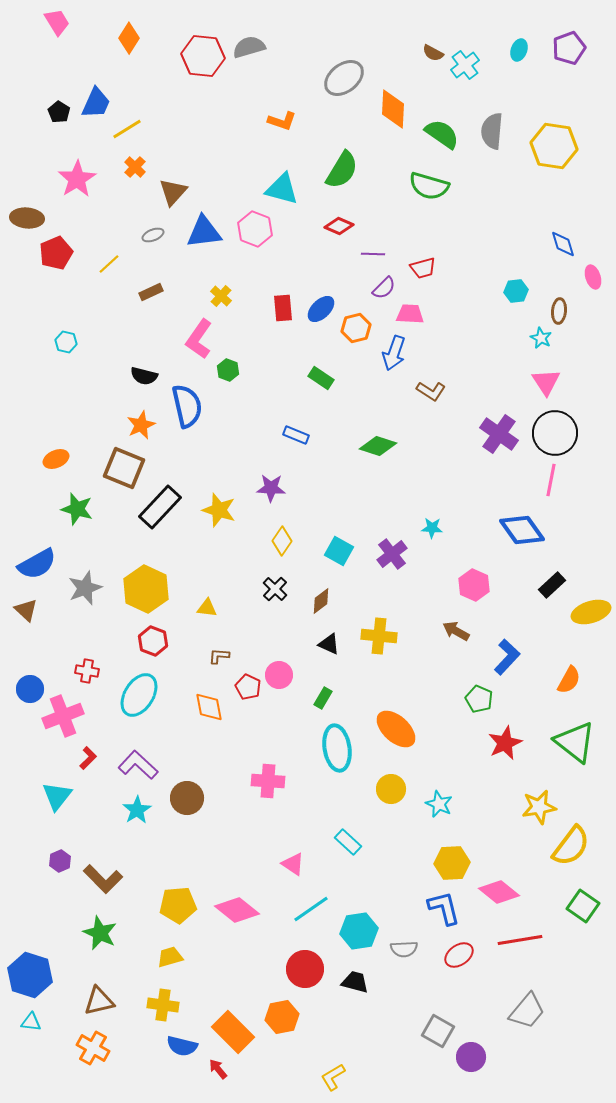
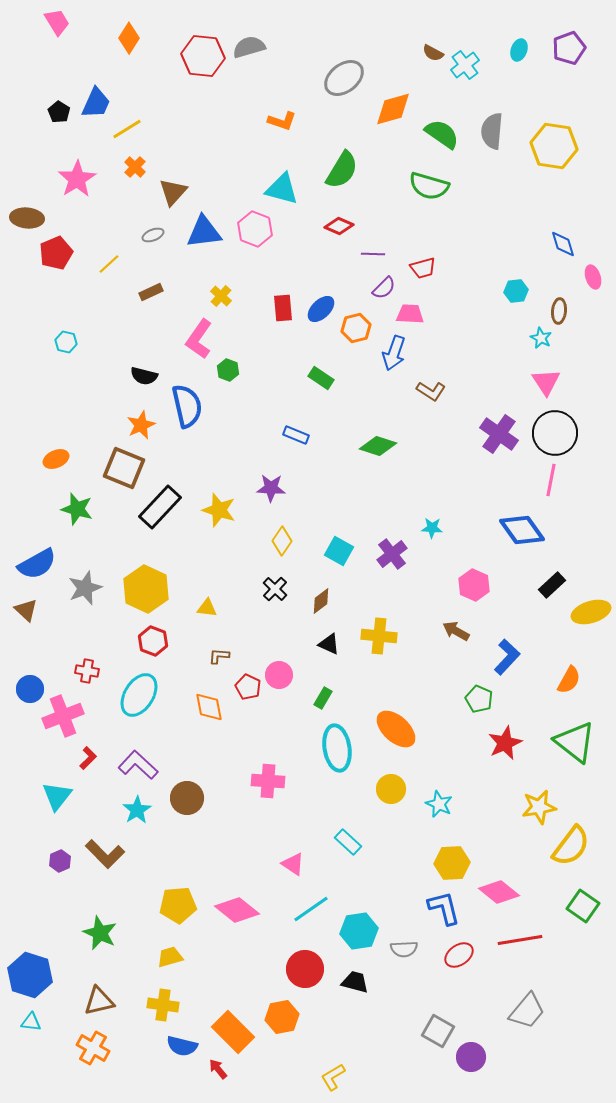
orange diamond at (393, 109): rotated 72 degrees clockwise
brown L-shape at (103, 879): moved 2 px right, 25 px up
